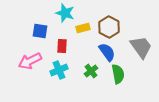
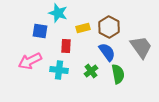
cyan star: moved 7 px left
red rectangle: moved 4 px right
cyan cross: rotated 30 degrees clockwise
